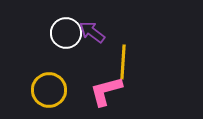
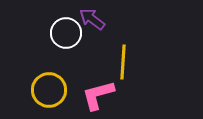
purple arrow: moved 13 px up
pink L-shape: moved 8 px left, 4 px down
